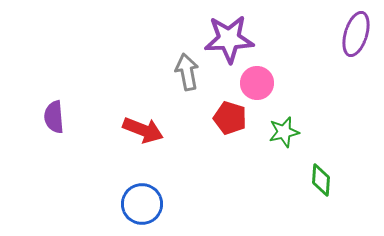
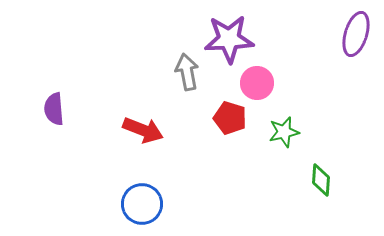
purple semicircle: moved 8 px up
